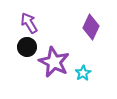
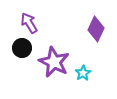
purple diamond: moved 5 px right, 2 px down
black circle: moved 5 px left, 1 px down
